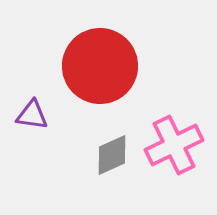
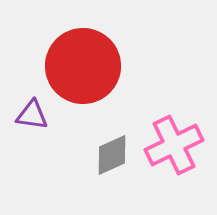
red circle: moved 17 px left
